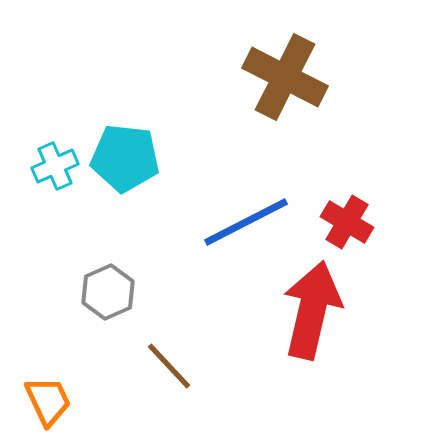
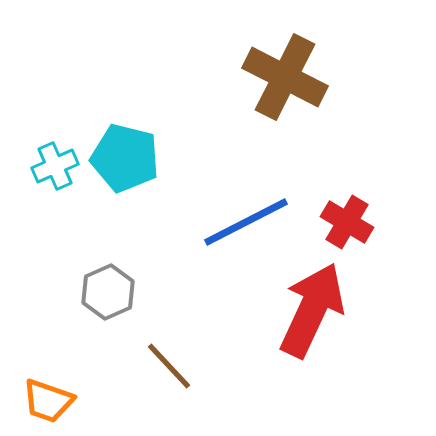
cyan pentagon: rotated 8 degrees clockwise
red arrow: rotated 12 degrees clockwise
orange trapezoid: rotated 134 degrees clockwise
